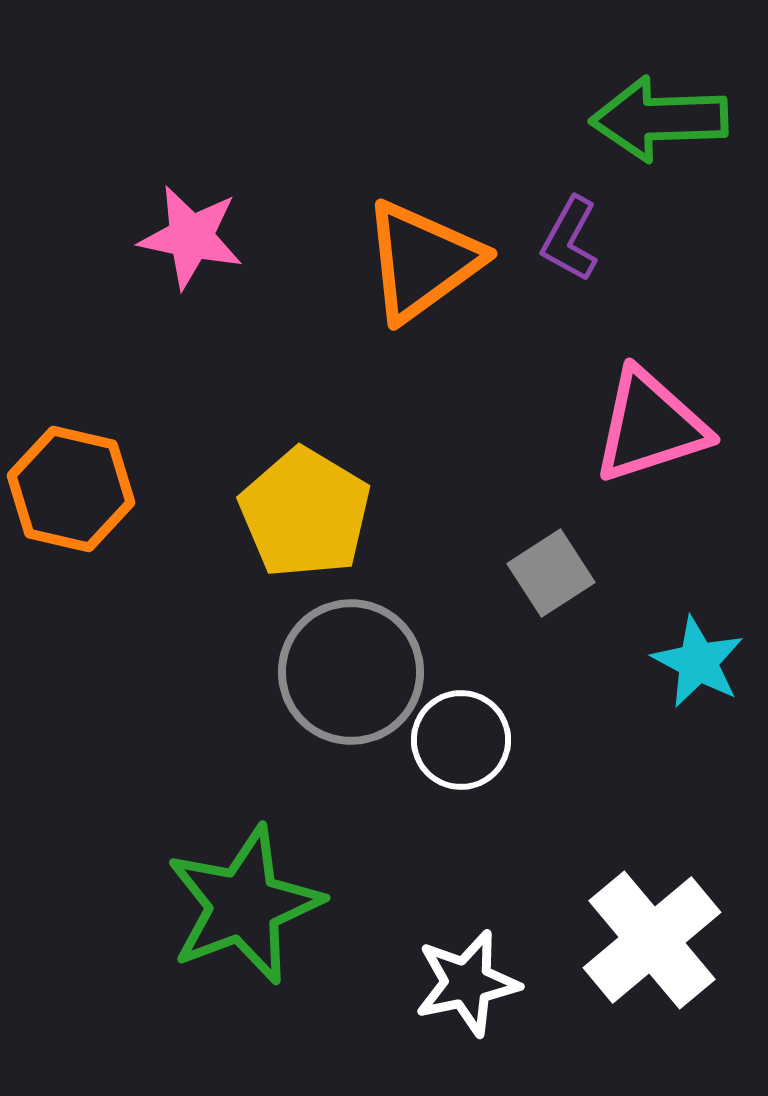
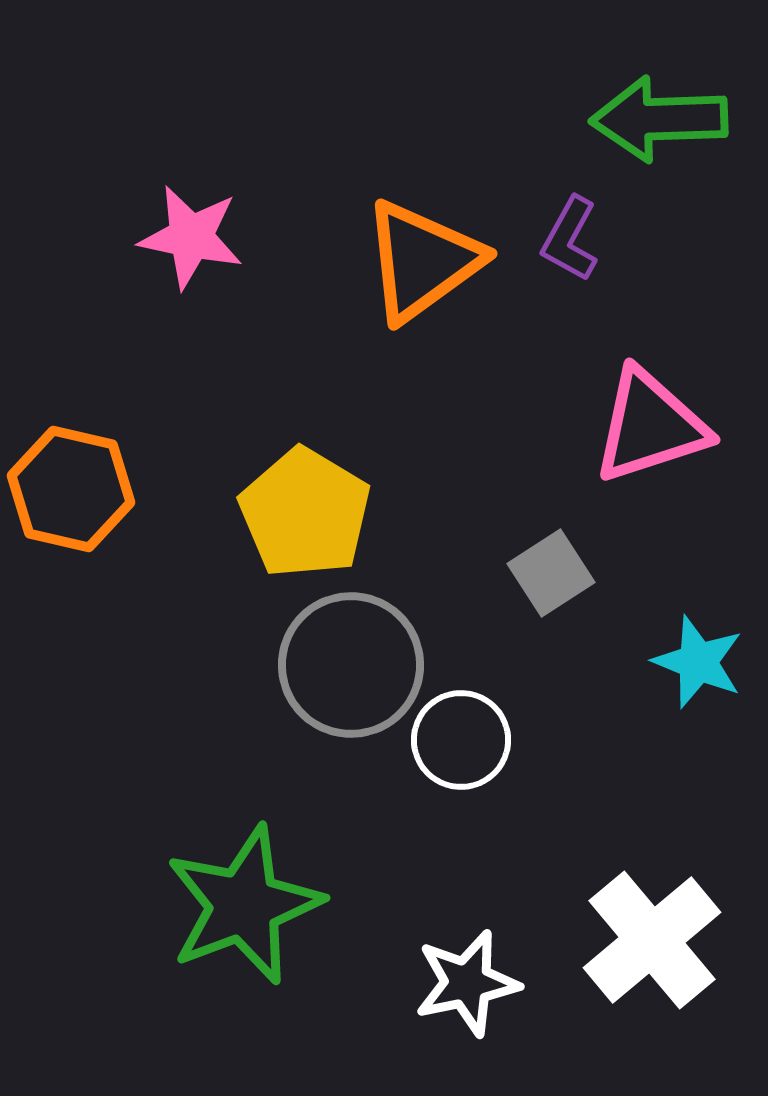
cyan star: rotated 6 degrees counterclockwise
gray circle: moved 7 px up
